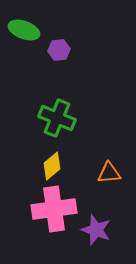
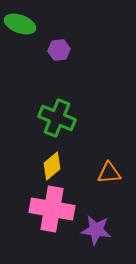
green ellipse: moved 4 px left, 6 px up
pink cross: moved 2 px left; rotated 18 degrees clockwise
purple star: rotated 12 degrees counterclockwise
